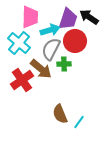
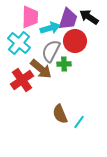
cyan arrow: moved 2 px up
gray semicircle: moved 2 px down
